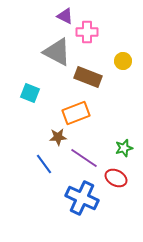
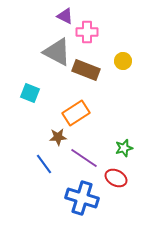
brown rectangle: moved 2 px left, 7 px up
orange rectangle: rotated 12 degrees counterclockwise
blue cross: rotated 8 degrees counterclockwise
